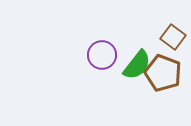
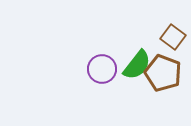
purple circle: moved 14 px down
